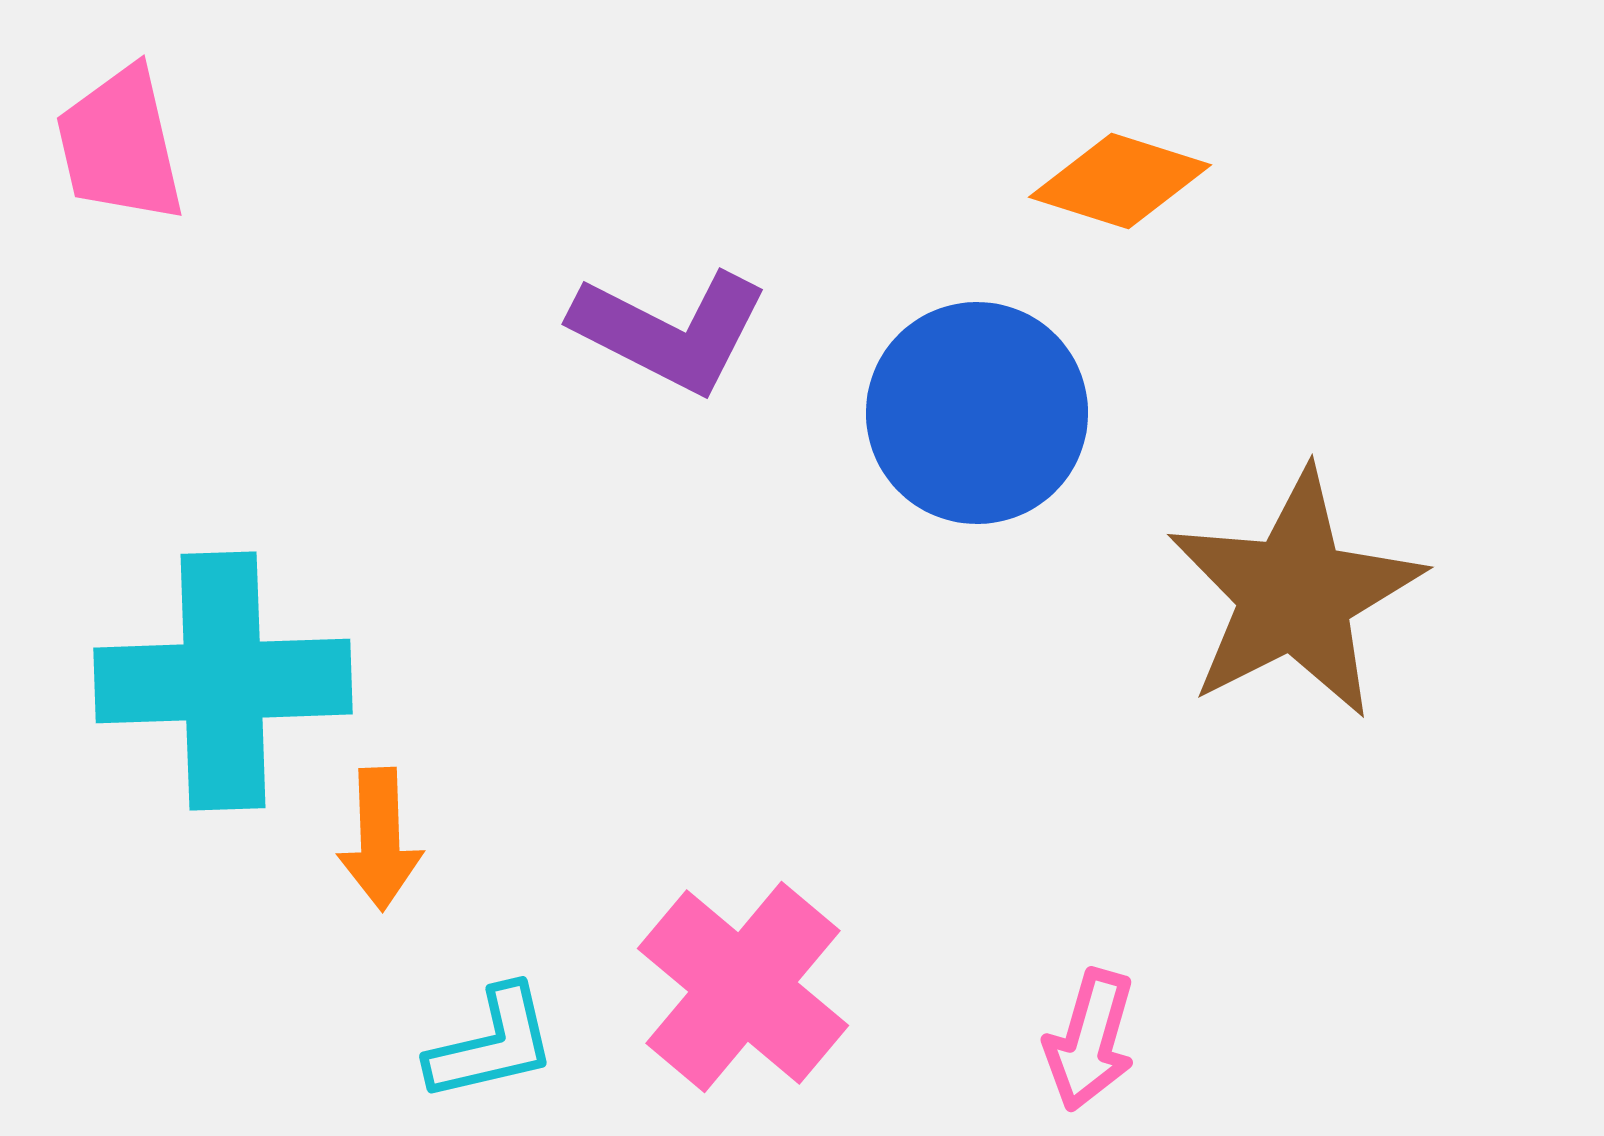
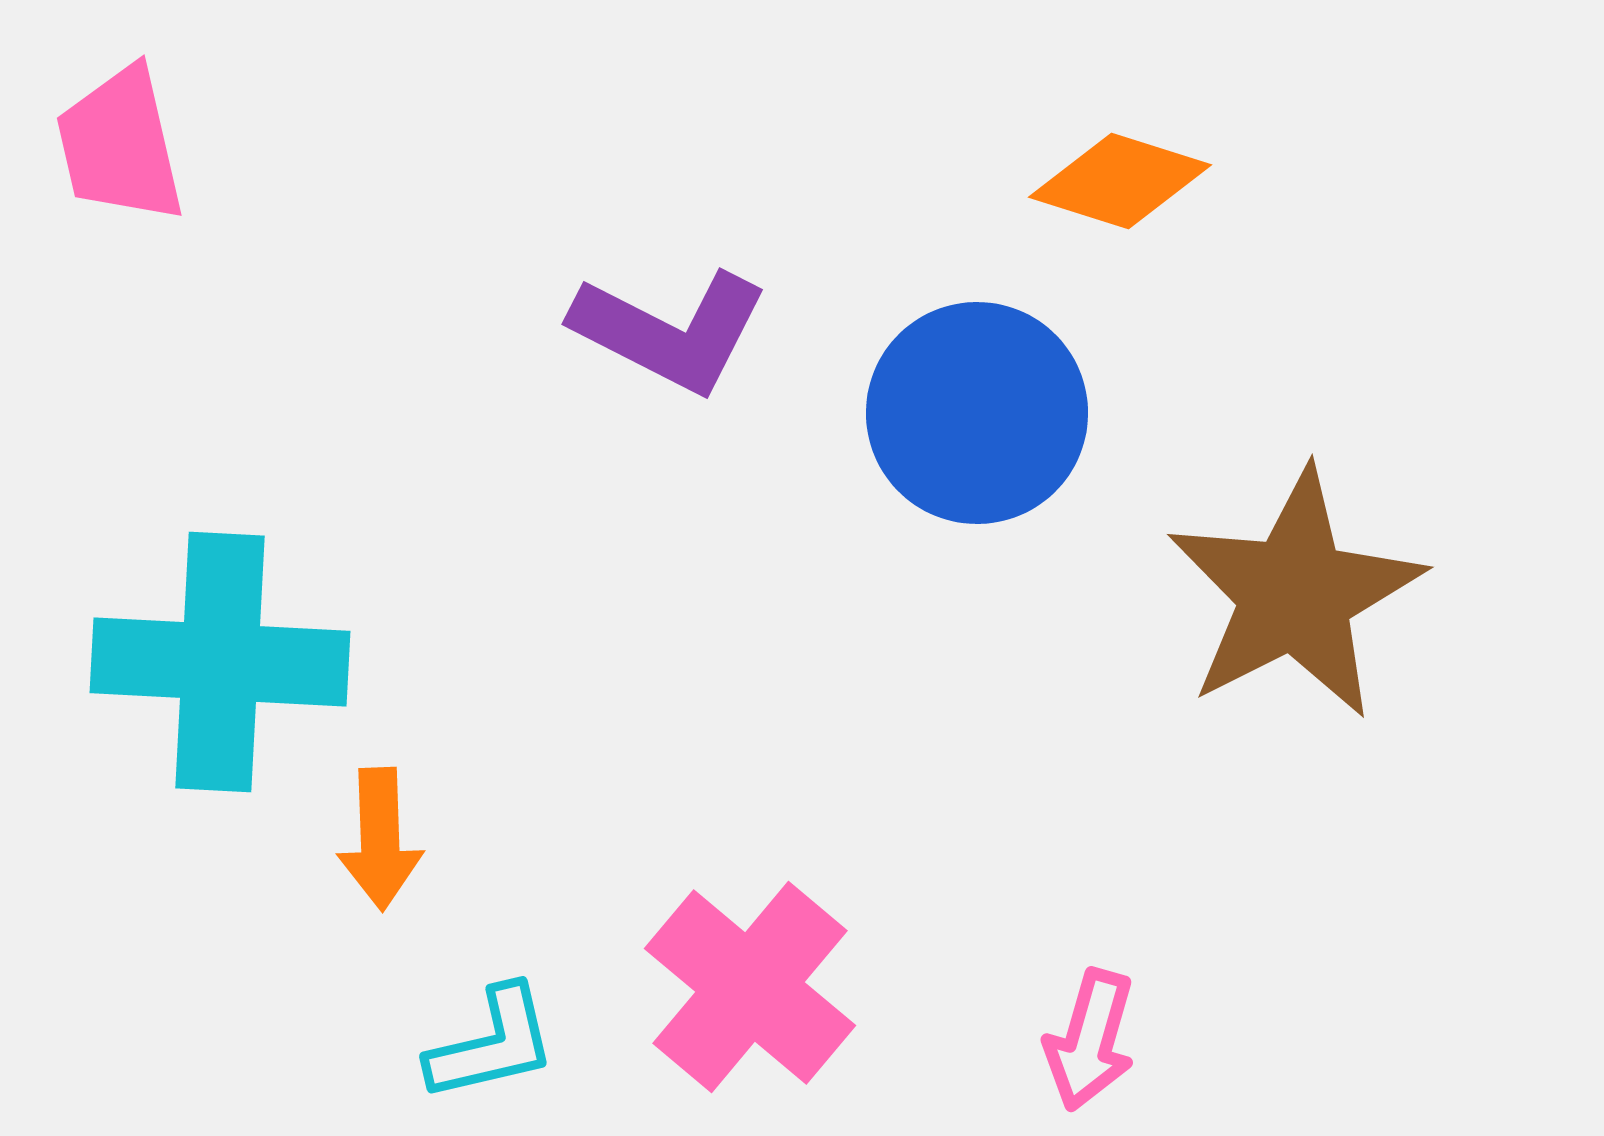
cyan cross: moved 3 px left, 19 px up; rotated 5 degrees clockwise
pink cross: moved 7 px right
